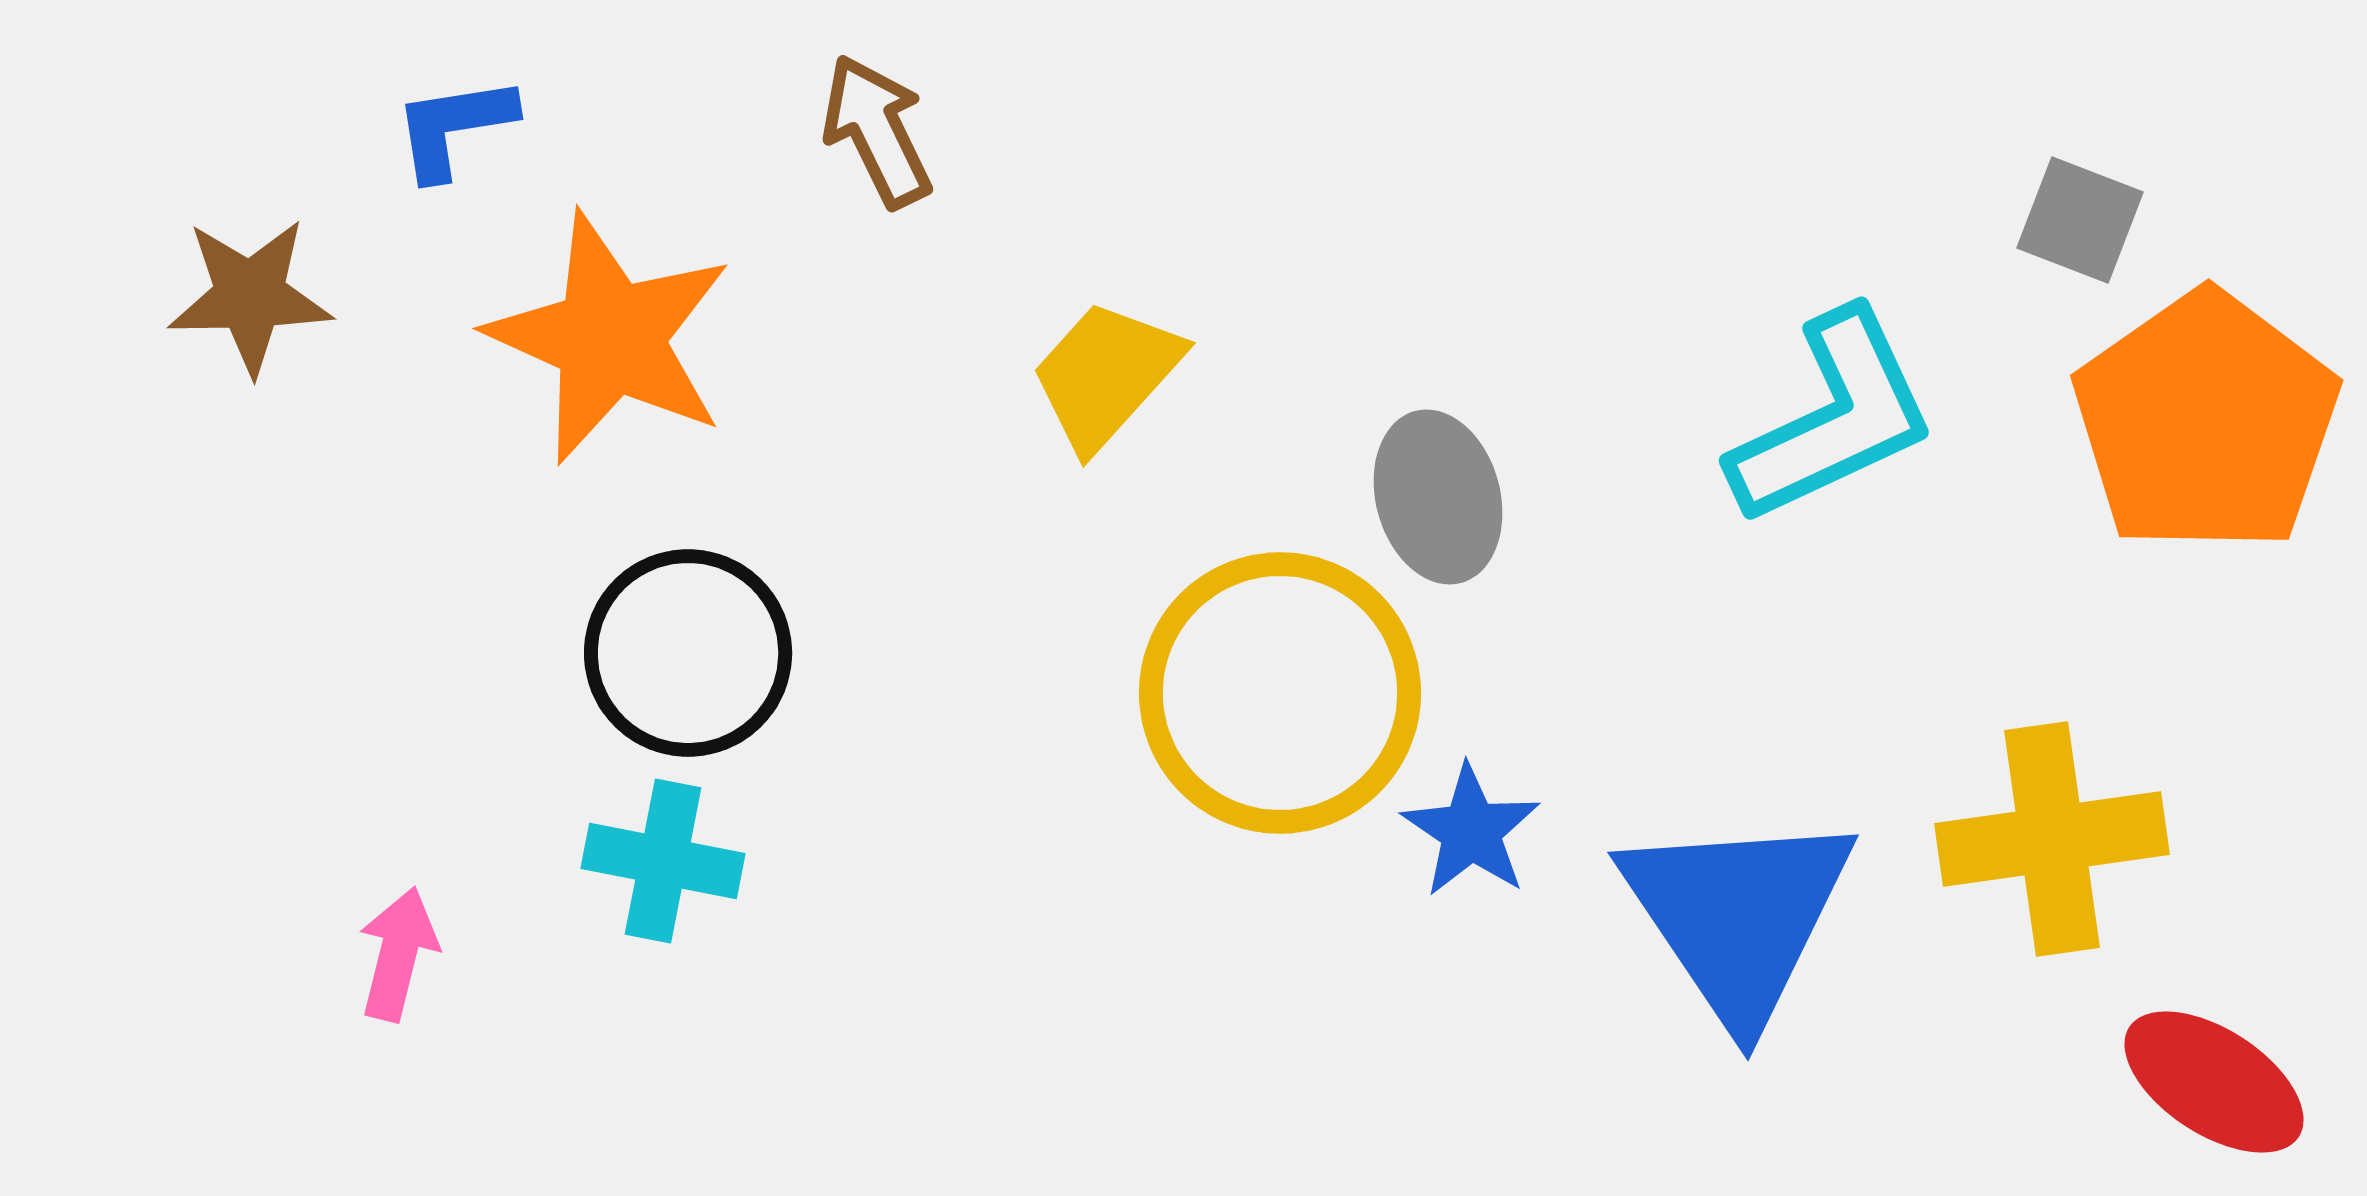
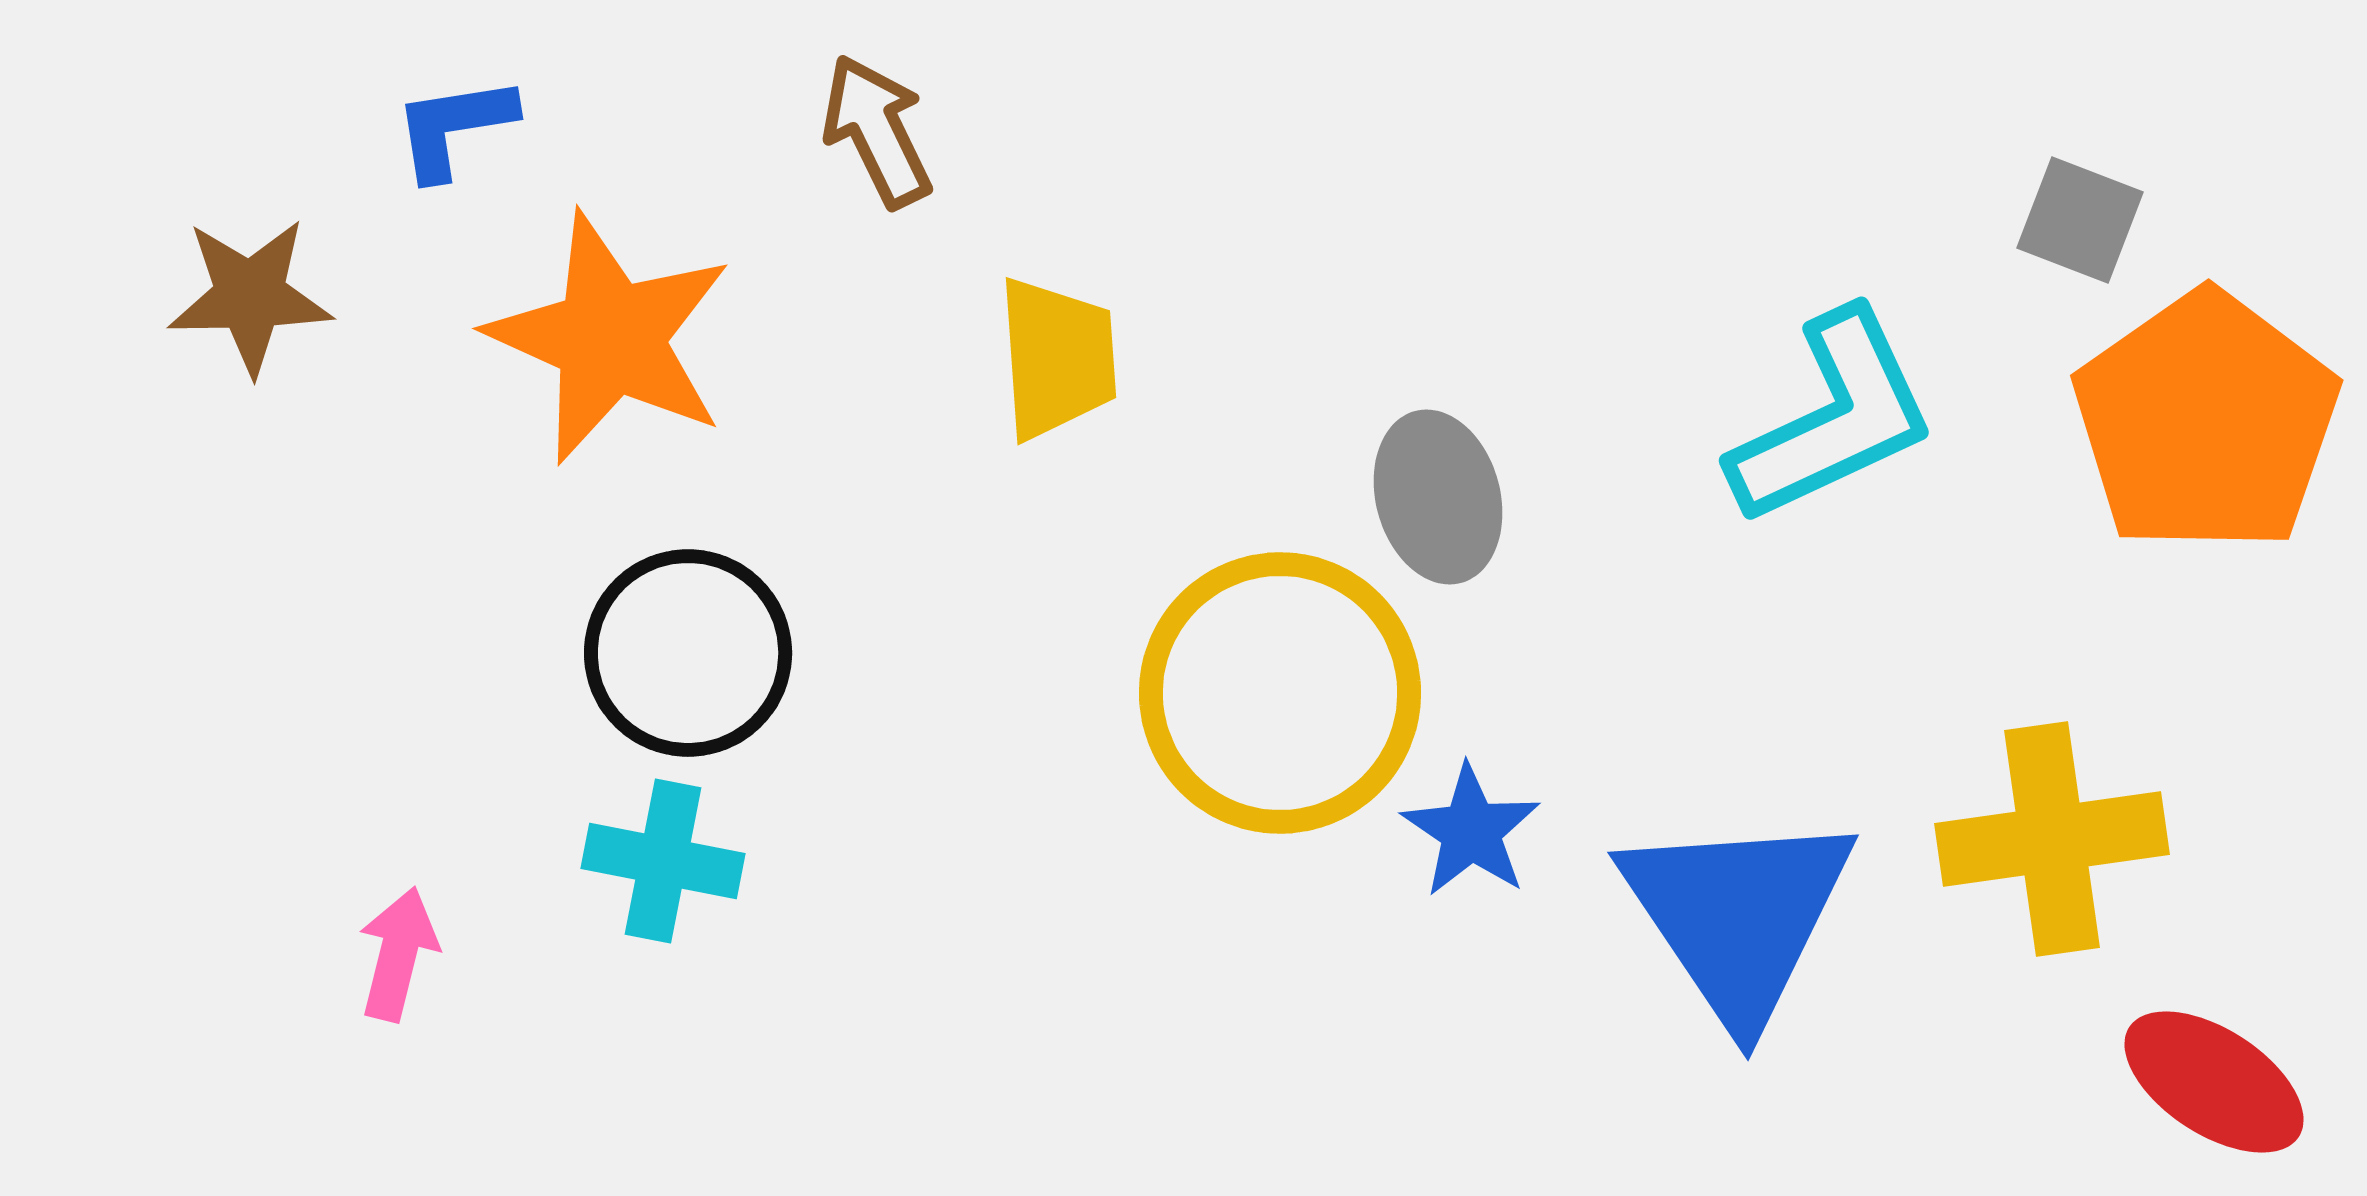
yellow trapezoid: moved 49 px left, 17 px up; rotated 134 degrees clockwise
